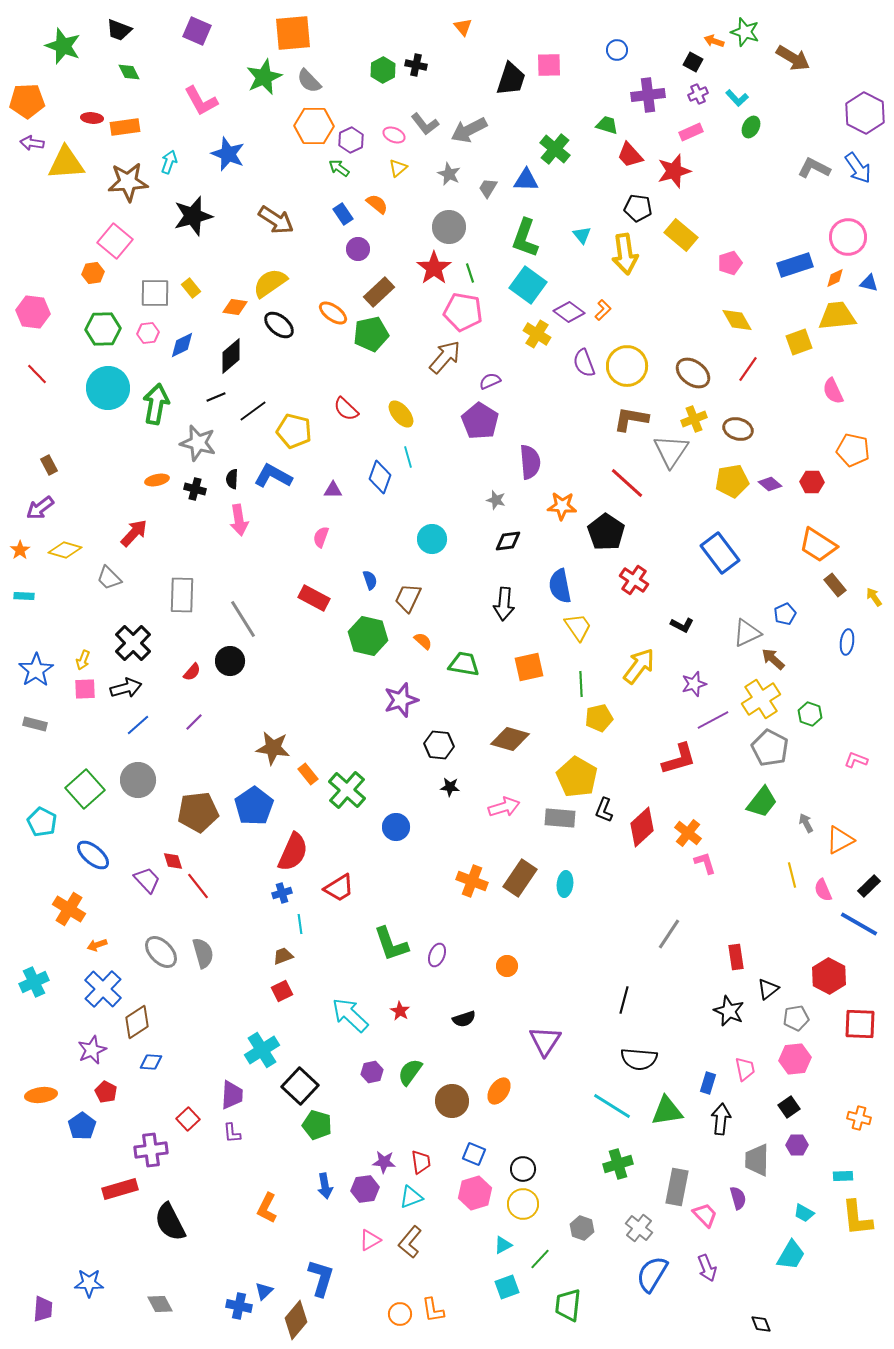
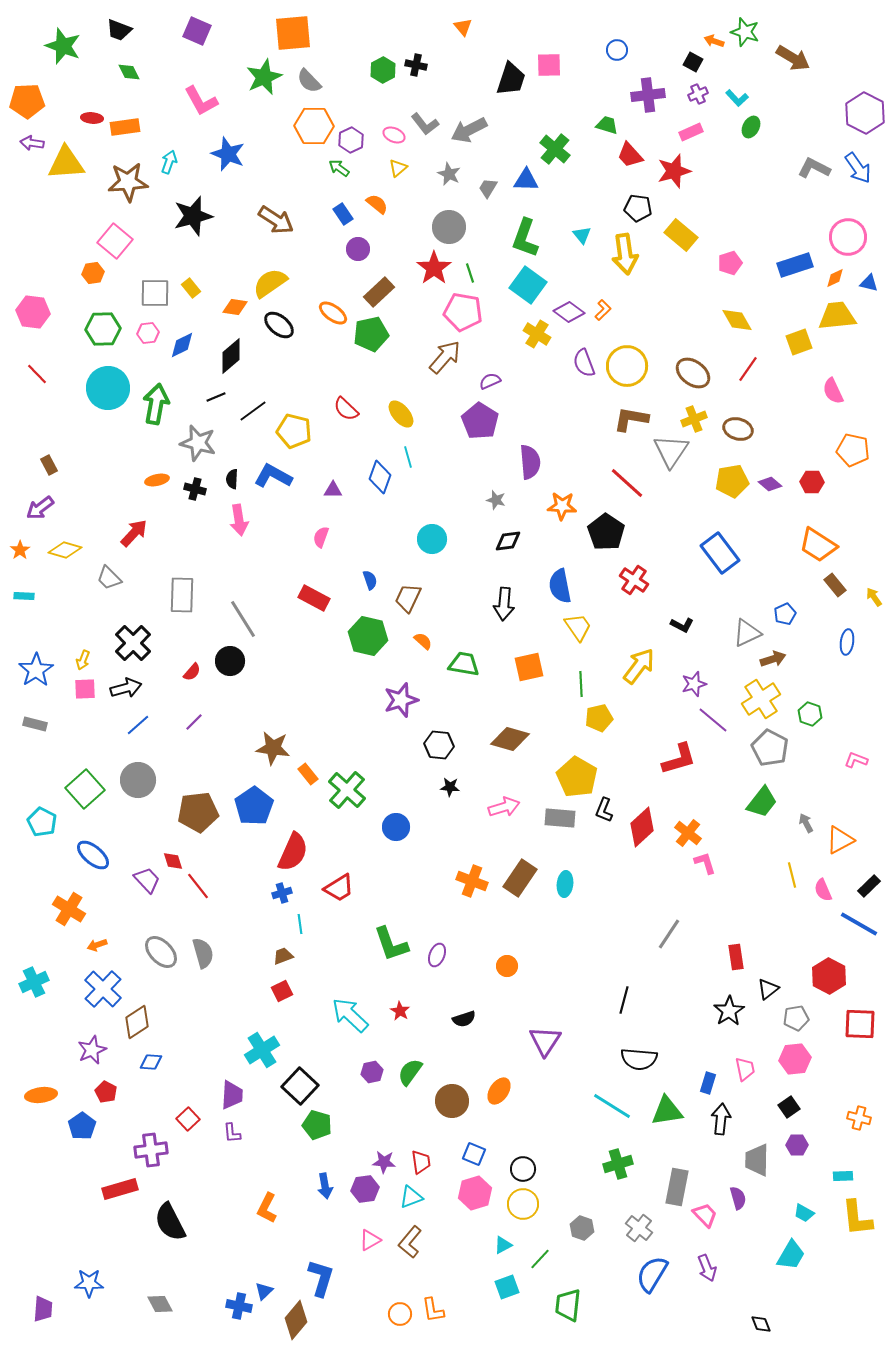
brown arrow at (773, 659): rotated 120 degrees clockwise
purple line at (713, 720): rotated 68 degrees clockwise
black star at (729, 1011): rotated 16 degrees clockwise
